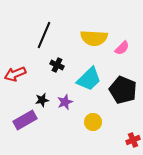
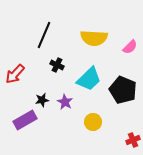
pink semicircle: moved 8 px right, 1 px up
red arrow: rotated 25 degrees counterclockwise
purple star: rotated 21 degrees counterclockwise
